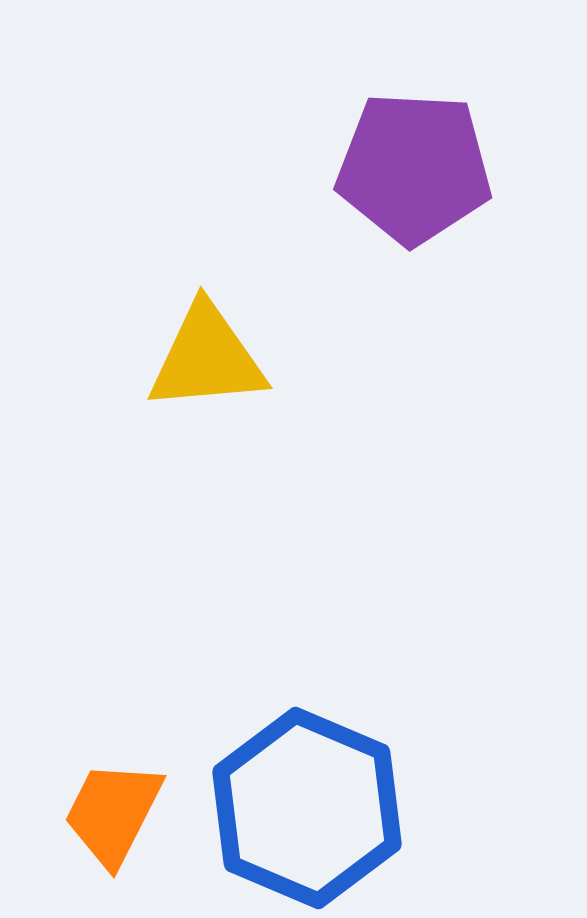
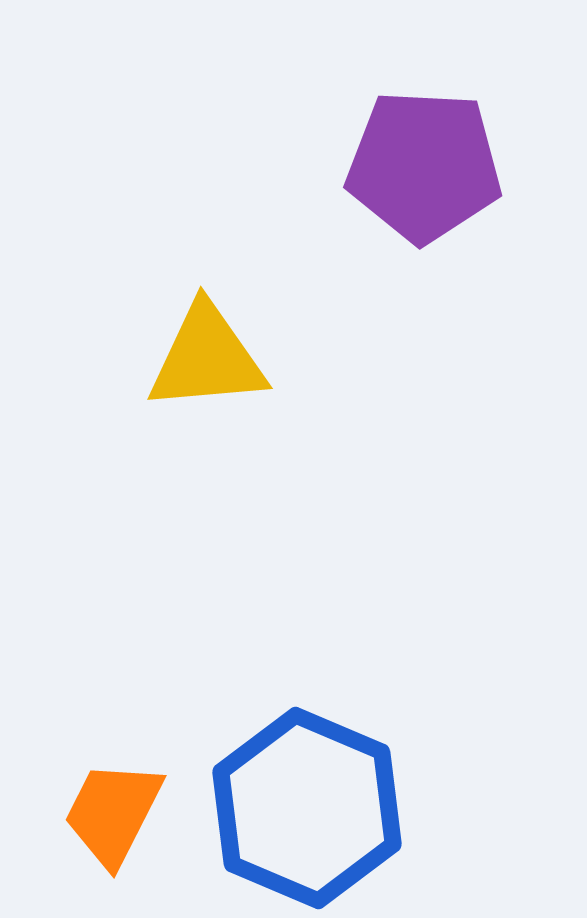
purple pentagon: moved 10 px right, 2 px up
